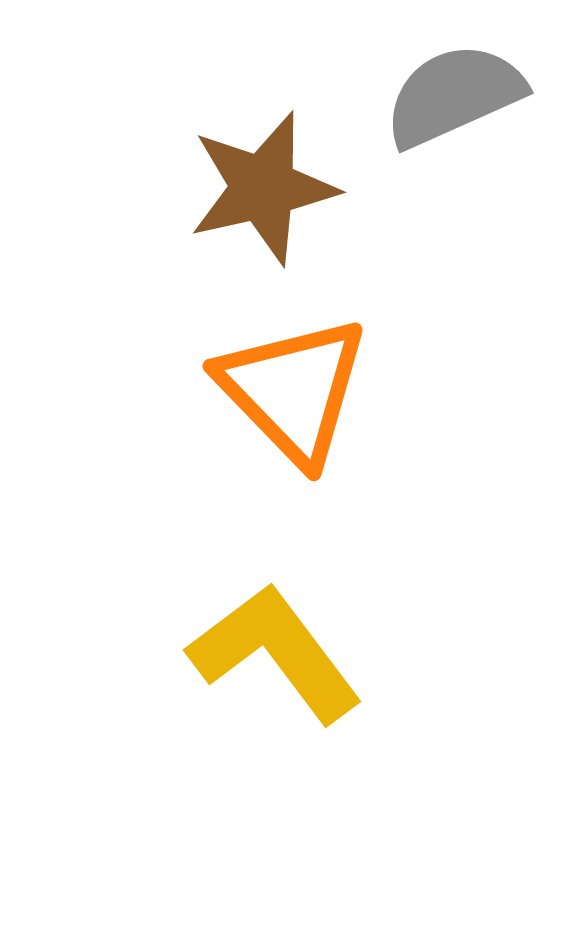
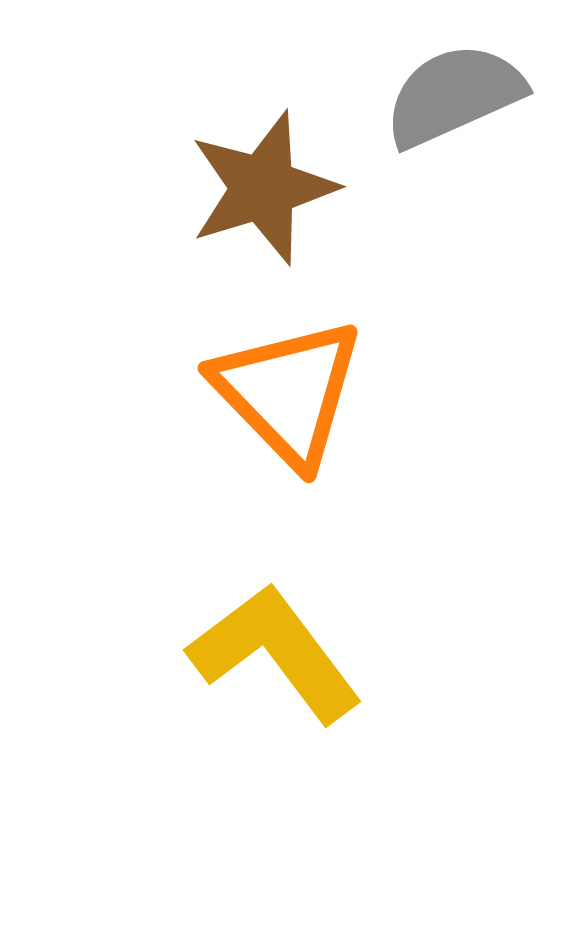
brown star: rotated 4 degrees counterclockwise
orange triangle: moved 5 px left, 2 px down
